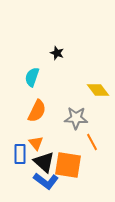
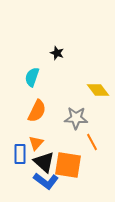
orange triangle: rotated 21 degrees clockwise
